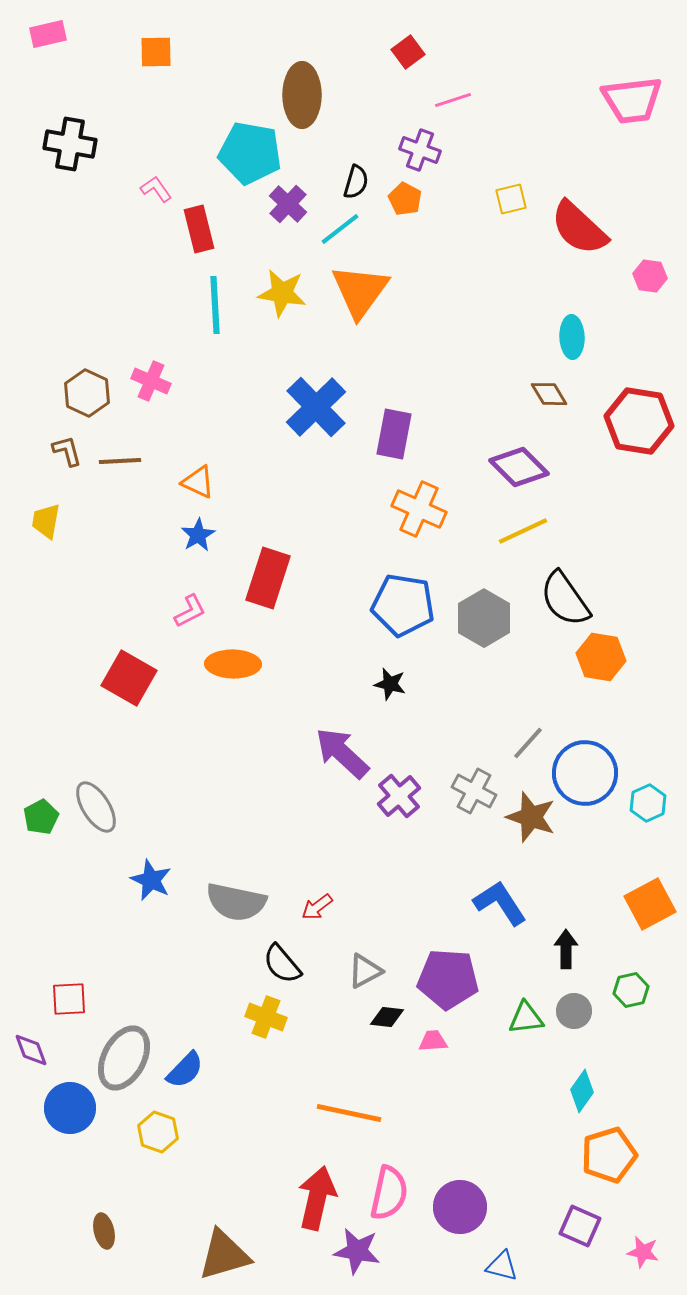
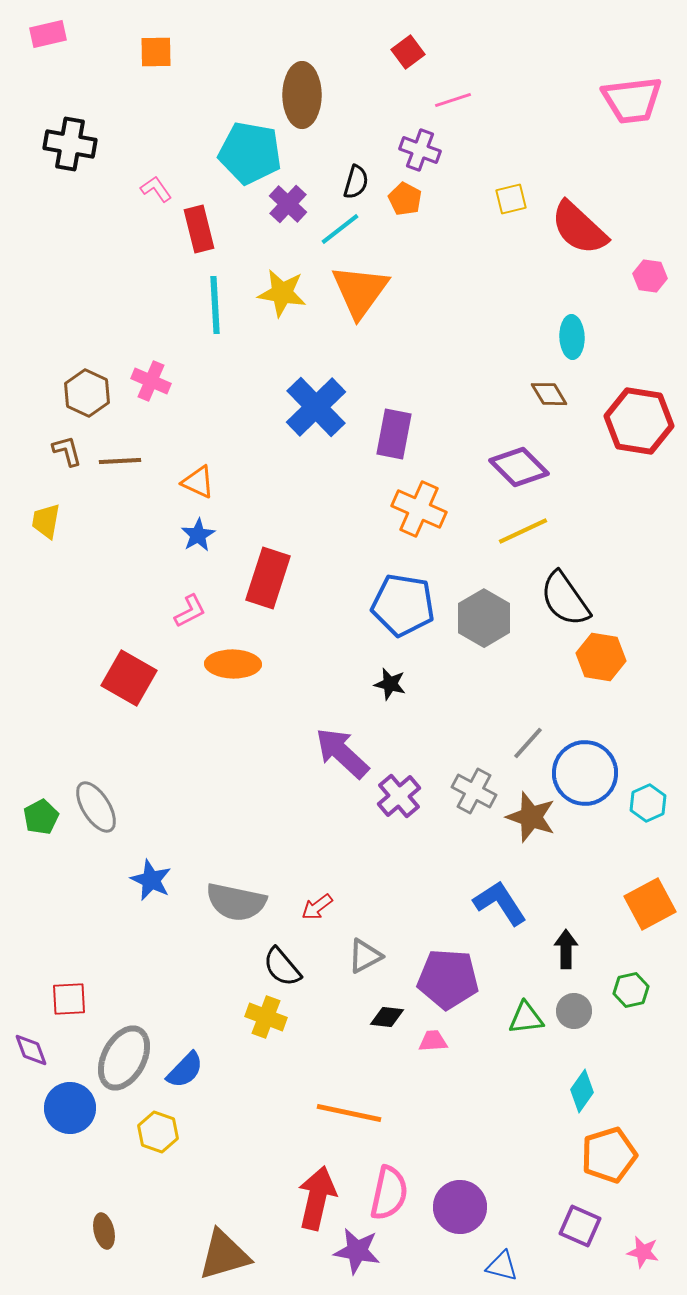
black semicircle at (282, 964): moved 3 px down
gray triangle at (365, 971): moved 15 px up
